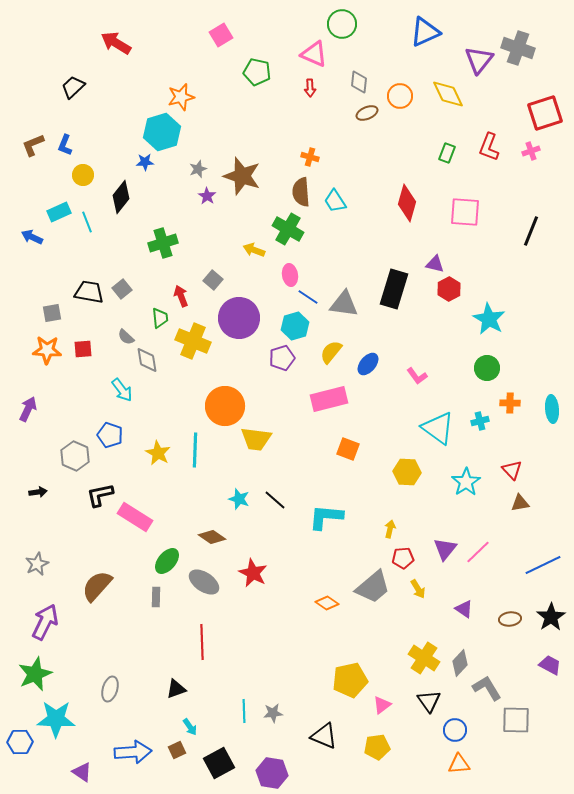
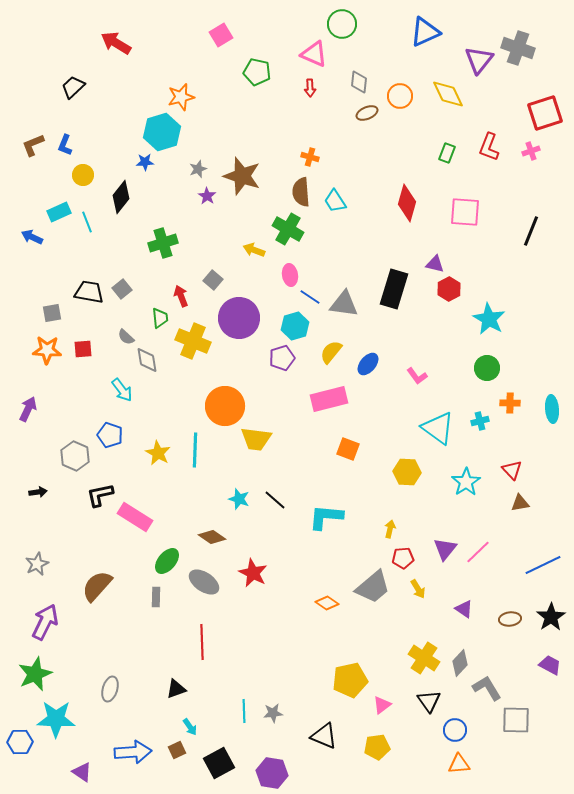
blue line at (308, 297): moved 2 px right
